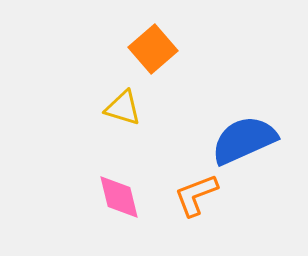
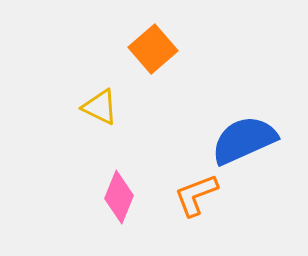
yellow triangle: moved 23 px left, 1 px up; rotated 9 degrees clockwise
pink diamond: rotated 36 degrees clockwise
